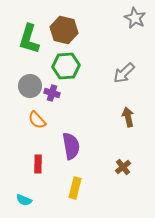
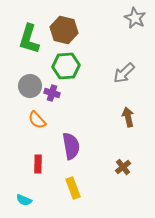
yellow rectangle: moved 2 px left; rotated 35 degrees counterclockwise
